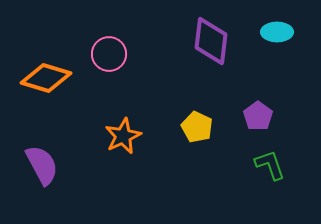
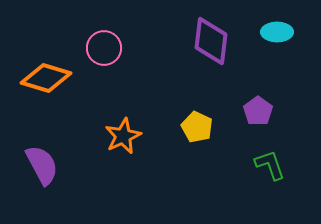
pink circle: moved 5 px left, 6 px up
purple pentagon: moved 5 px up
